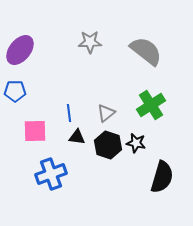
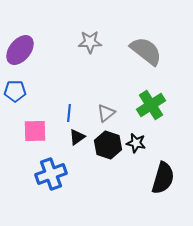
blue line: rotated 12 degrees clockwise
black triangle: rotated 42 degrees counterclockwise
black semicircle: moved 1 px right, 1 px down
